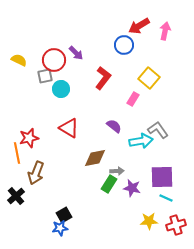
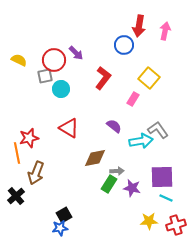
red arrow: rotated 50 degrees counterclockwise
